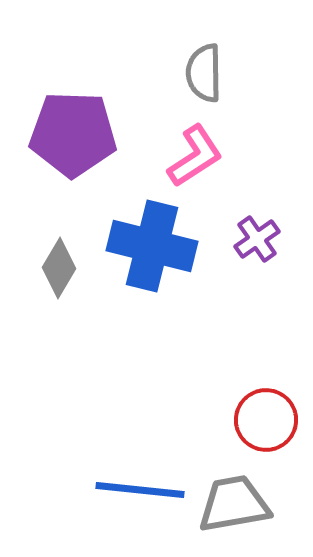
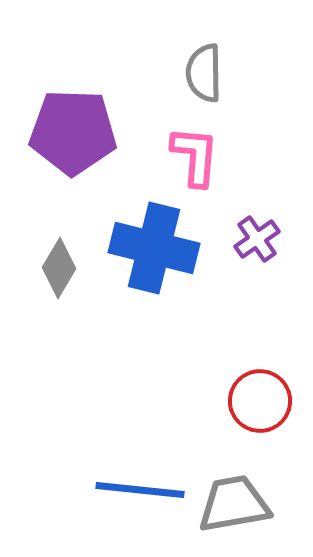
purple pentagon: moved 2 px up
pink L-shape: rotated 52 degrees counterclockwise
blue cross: moved 2 px right, 2 px down
red circle: moved 6 px left, 19 px up
